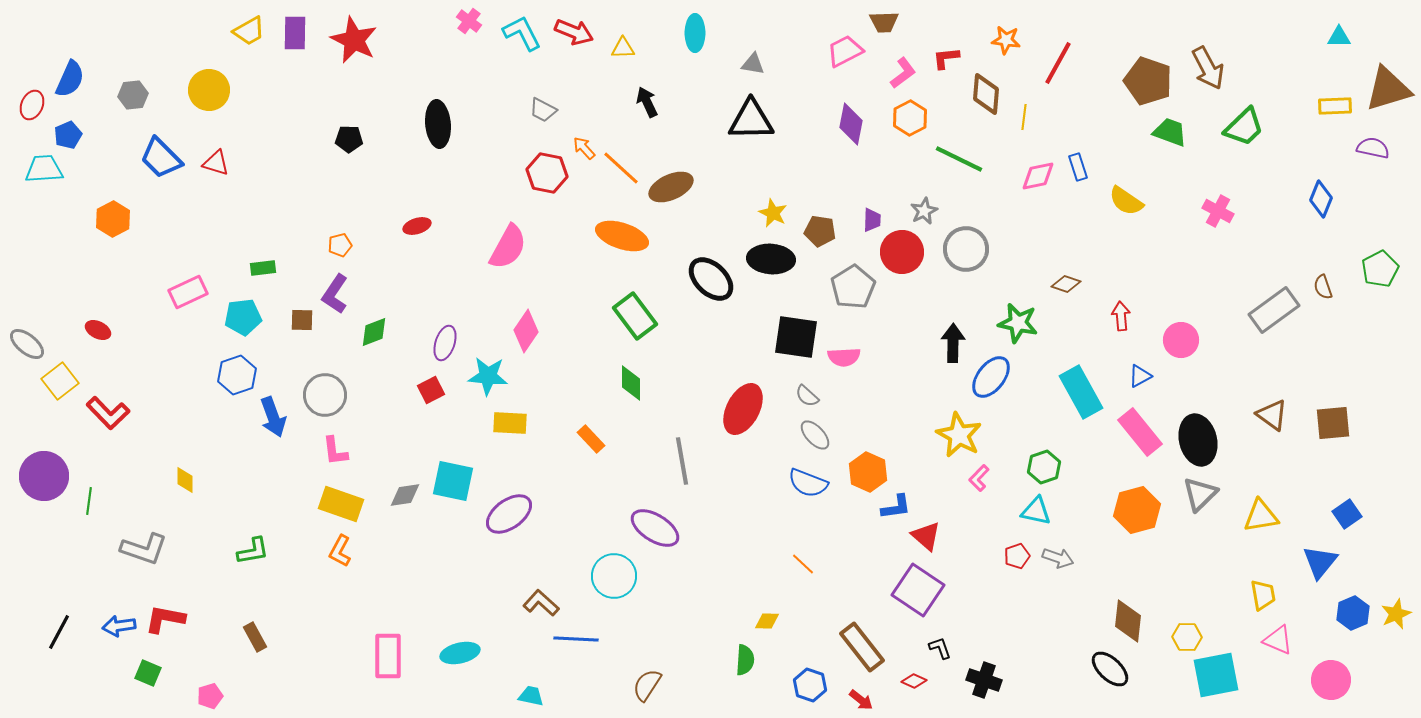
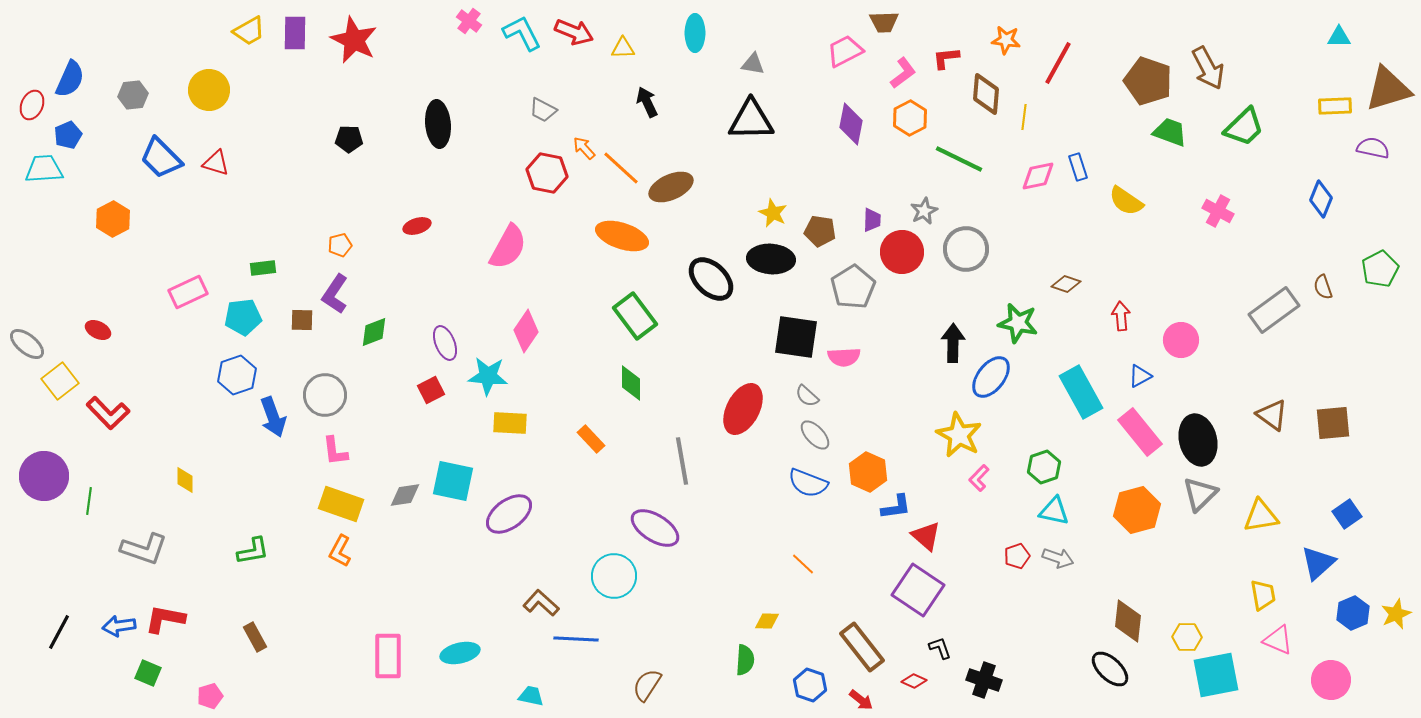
purple ellipse at (445, 343): rotated 40 degrees counterclockwise
cyan triangle at (1036, 511): moved 18 px right
blue triangle at (1320, 562): moved 2 px left, 1 px down; rotated 9 degrees clockwise
